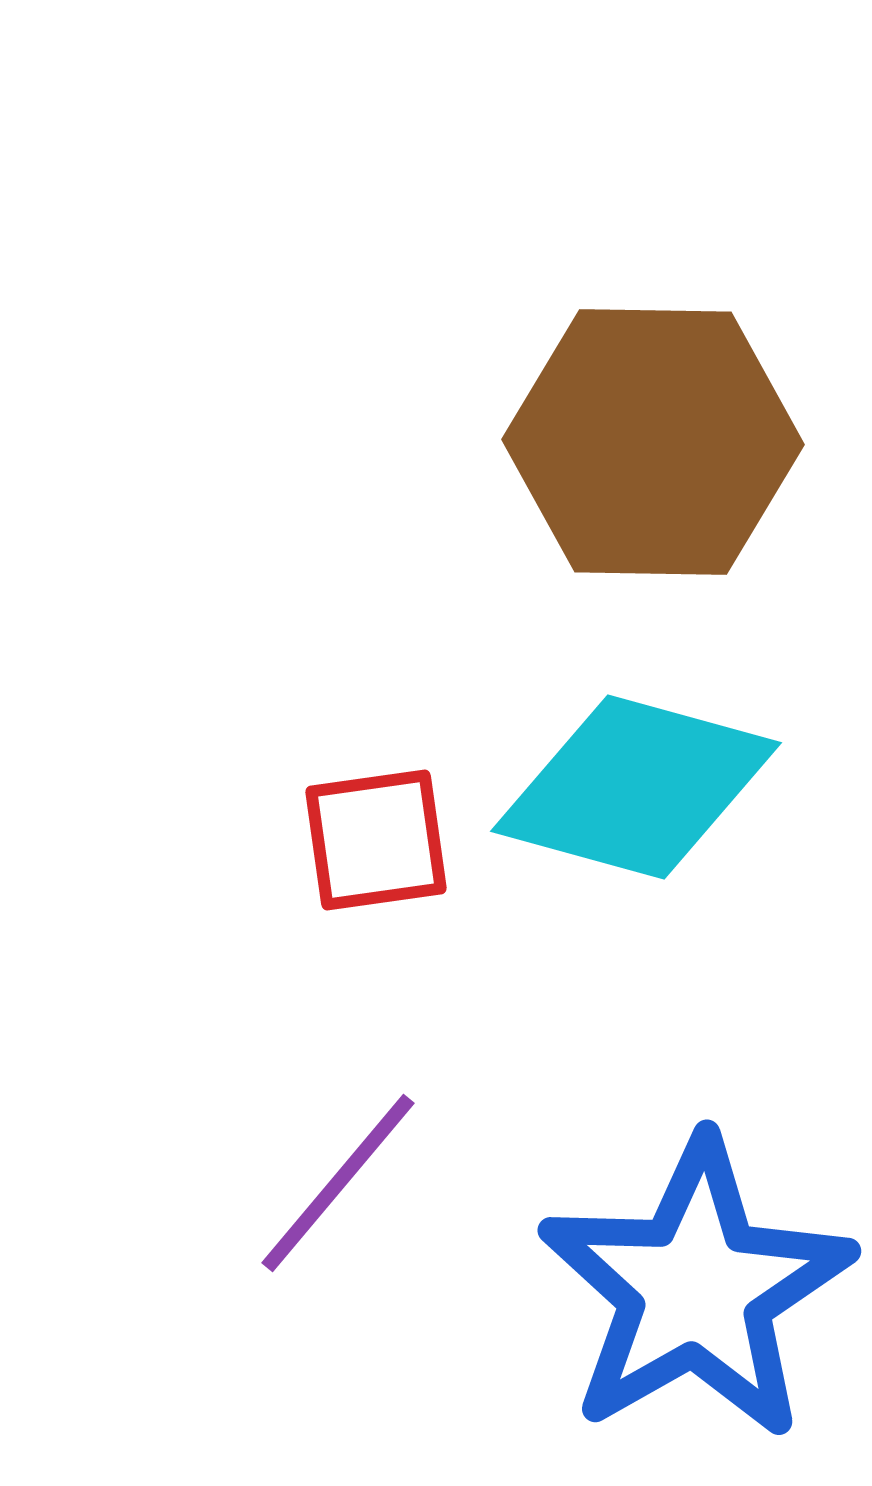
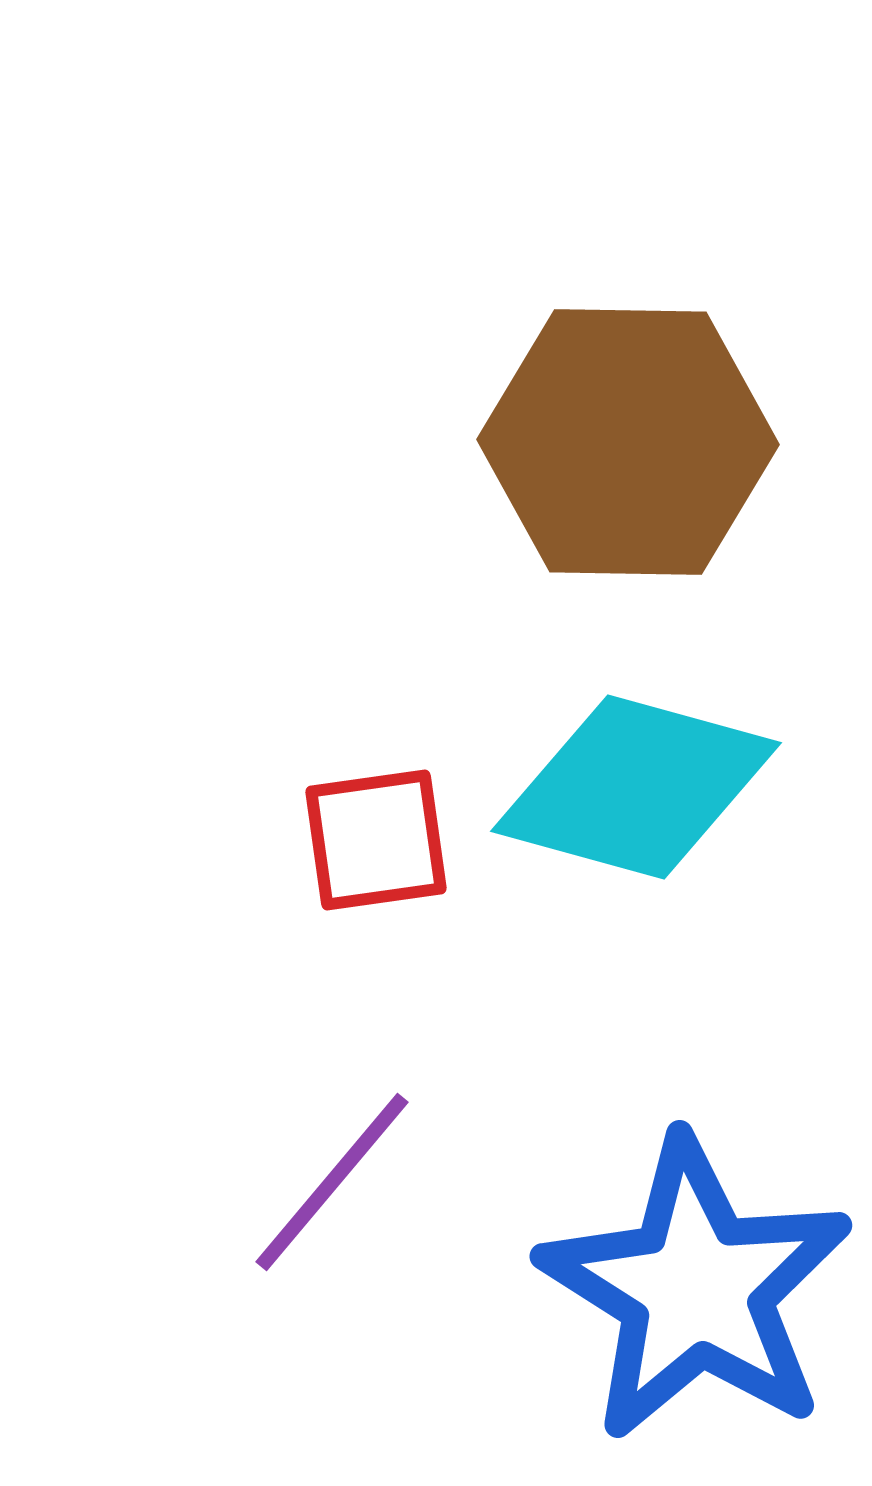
brown hexagon: moved 25 px left
purple line: moved 6 px left, 1 px up
blue star: rotated 10 degrees counterclockwise
